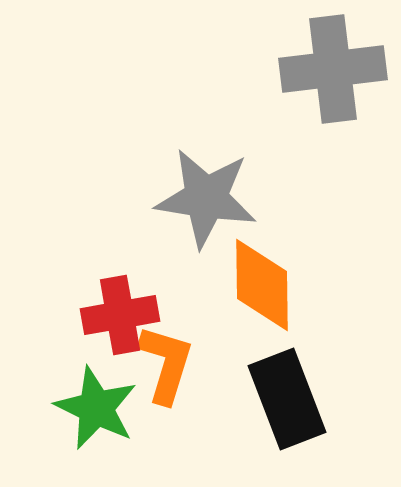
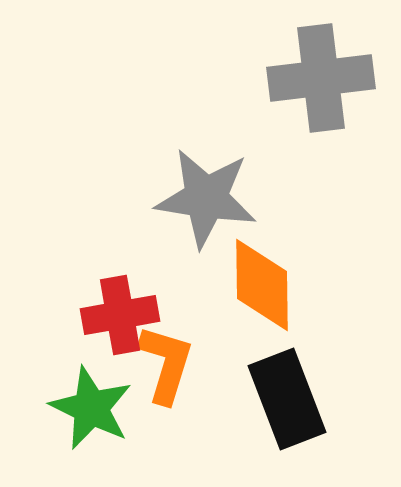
gray cross: moved 12 px left, 9 px down
green star: moved 5 px left
